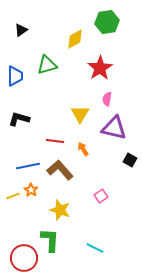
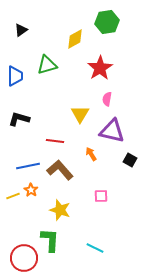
purple triangle: moved 2 px left, 3 px down
orange arrow: moved 8 px right, 5 px down
pink square: rotated 32 degrees clockwise
